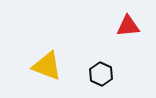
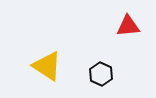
yellow triangle: rotated 12 degrees clockwise
